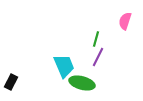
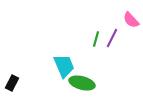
pink semicircle: moved 6 px right, 1 px up; rotated 60 degrees counterclockwise
purple line: moved 14 px right, 19 px up
black rectangle: moved 1 px right, 1 px down
